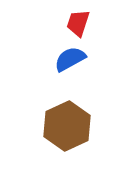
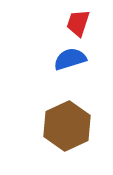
blue semicircle: rotated 12 degrees clockwise
